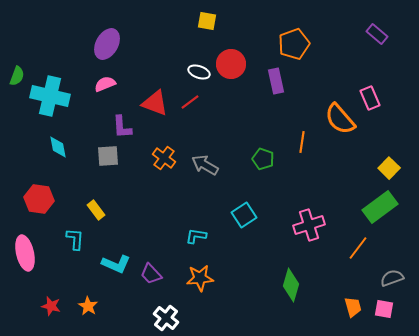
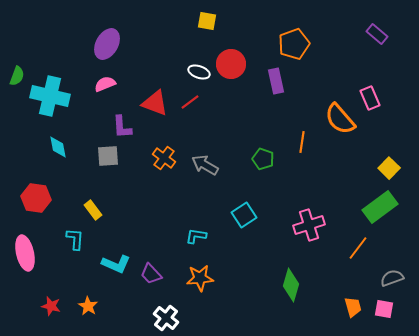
red hexagon at (39, 199): moved 3 px left, 1 px up
yellow rectangle at (96, 210): moved 3 px left
